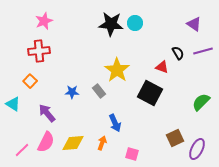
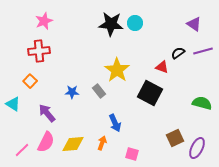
black semicircle: rotated 96 degrees counterclockwise
green semicircle: moved 1 px right, 1 px down; rotated 60 degrees clockwise
yellow diamond: moved 1 px down
purple ellipse: moved 1 px up
